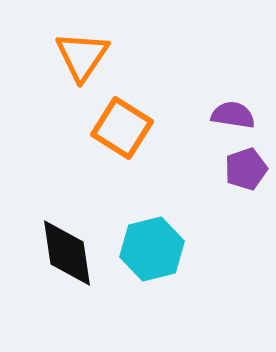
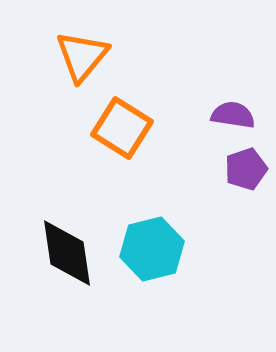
orange triangle: rotated 6 degrees clockwise
